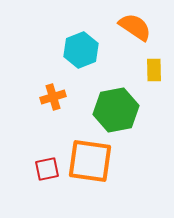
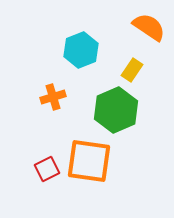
orange semicircle: moved 14 px right
yellow rectangle: moved 22 px left; rotated 35 degrees clockwise
green hexagon: rotated 12 degrees counterclockwise
orange square: moved 1 px left
red square: rotated 15 degrees counterclockwise
